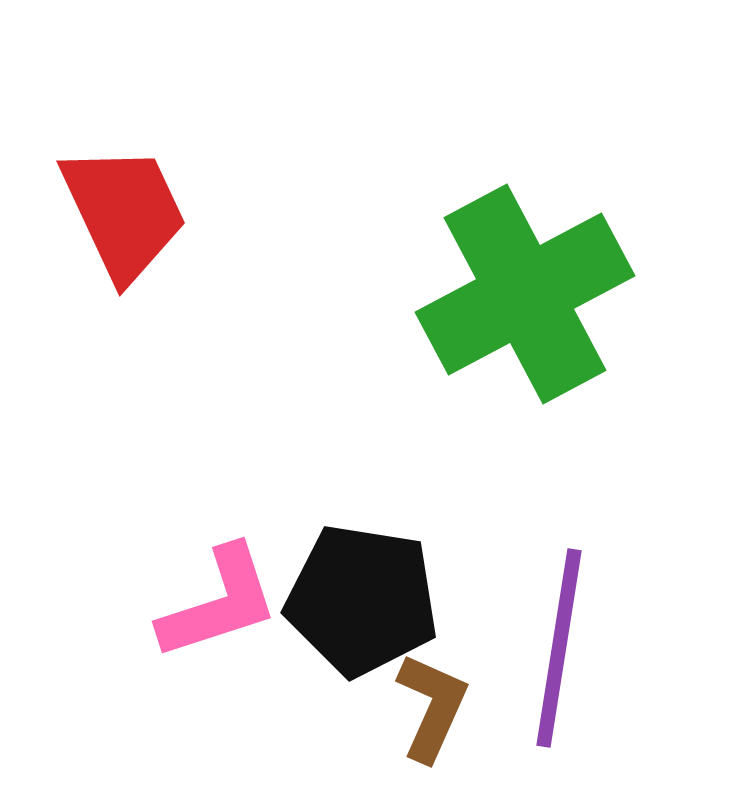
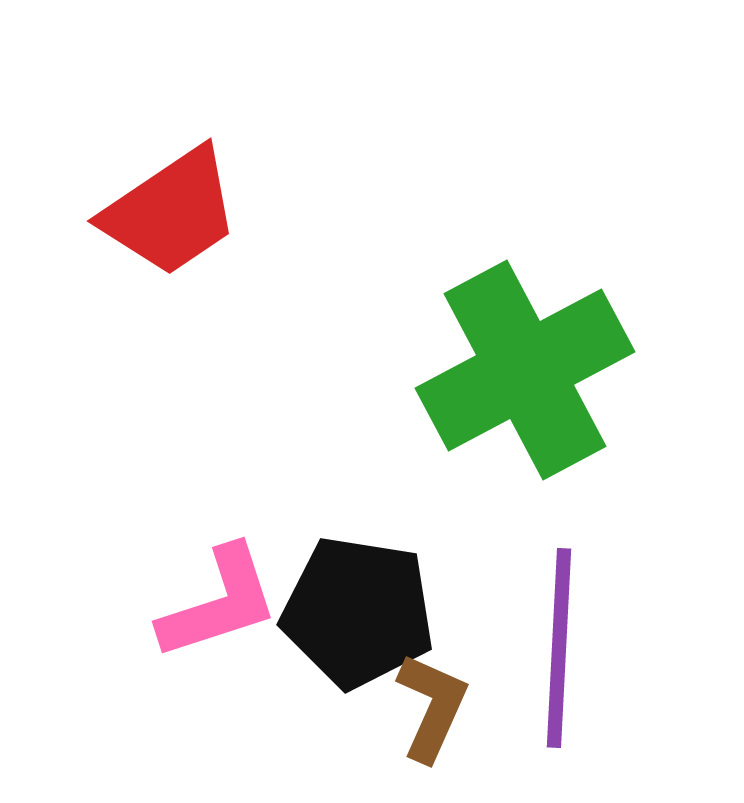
red trapezoid: moved 47 px right; rotated 81 degrees clockwise
green cross: moved 76 px down
black pentagon: moved 4 px left, 12 px down
purple line: rotated 6 degrees counterclockwise
